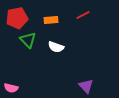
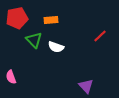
red line: moved 17 px right, 21 px down; rotated 16 degrees counterclockwise
green triangle: moved 6 px right
pink semicircle: moved 11 px up; rotated 56 degrees clockwise
